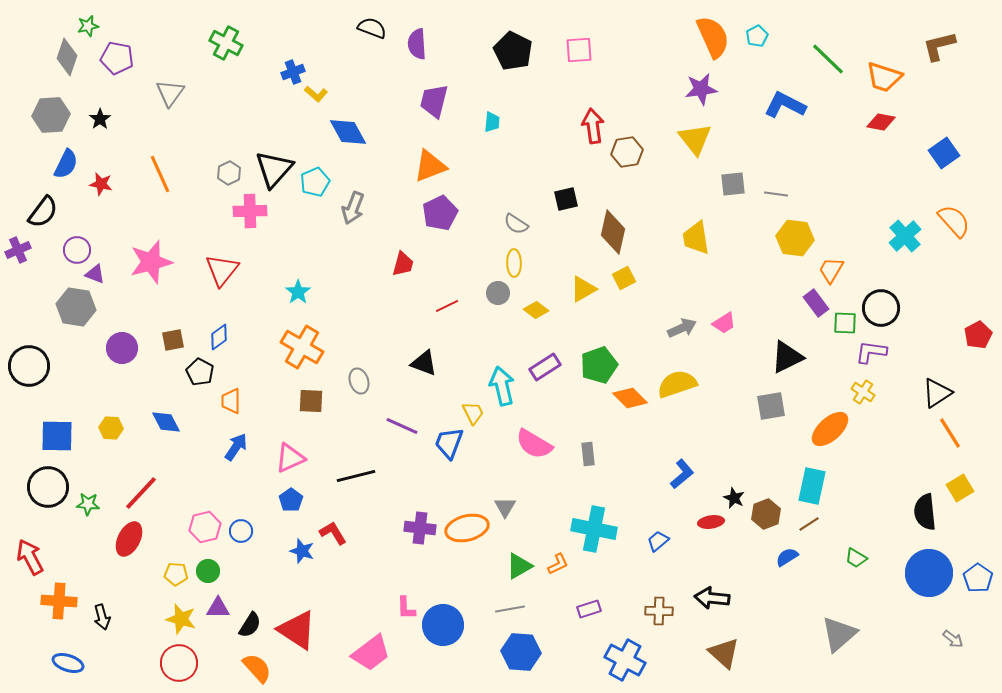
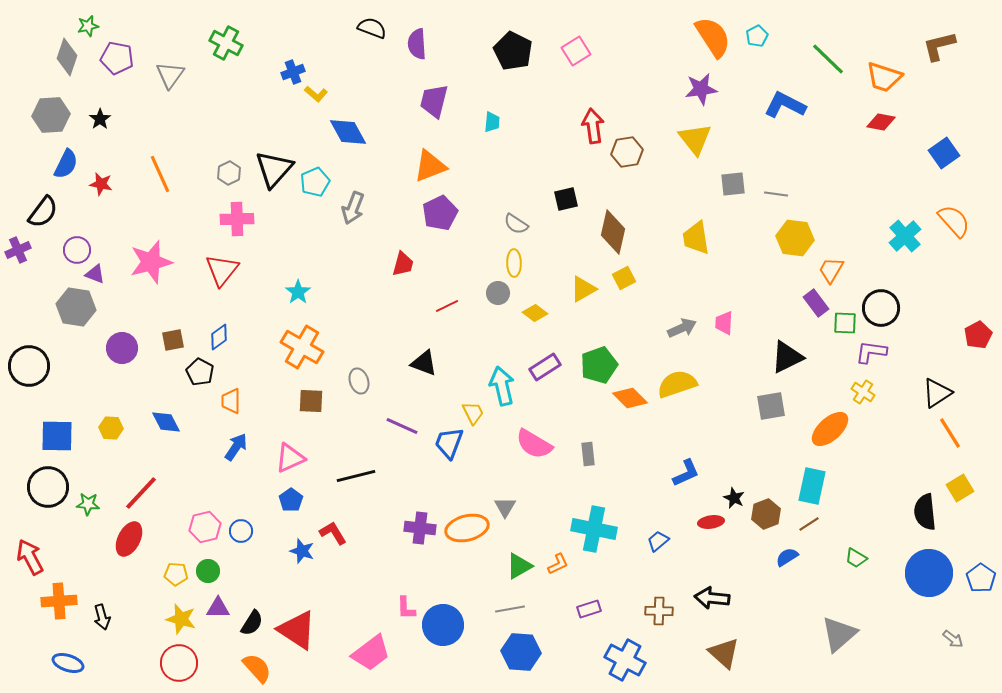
orange semicircle at (713, 37): rotated 9 degrees counterclockwise
pink square at (579, 50): moved 3 px left, 1 px down; rotated 28 degrees counterclockwise
gray triangle at (170, 93): moved 18 px up
pink cross at (250, 211): moved 13 px left, 8 px down
yellow diamond at (536, 310): moved 1 px left, 3 px down
pink trapezoid at (724, 323): rotated 125 degrees clockwise
blue L-shape at (682, 474): moved 4 px right, 1 px up; rotated 16 degrees clockwise
blue pentagon at (978, 578): moved 3 px right
orange cross at (59, 601): rotated 8 degrees counterclockwise
black semicircle at (250, 625): moved 2 px right, 2 px up
